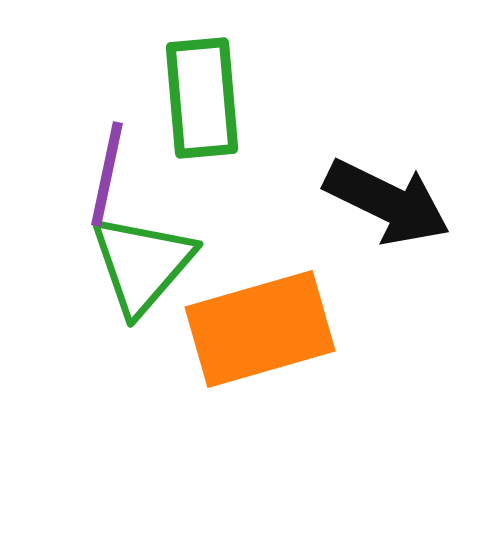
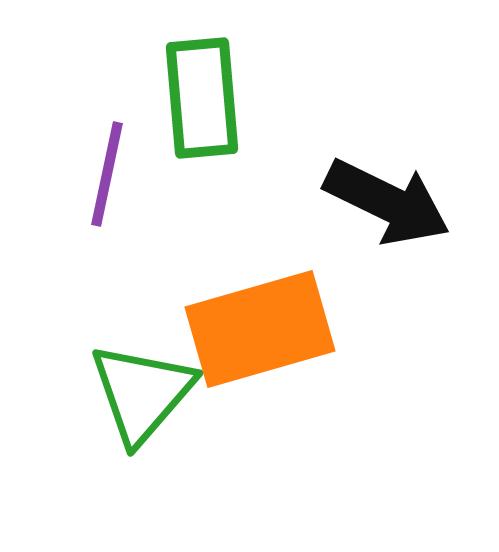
green triangle: moved 129 px down
